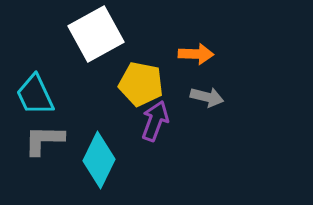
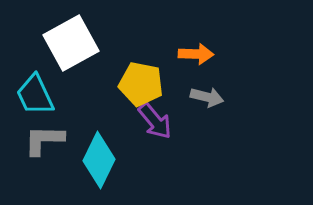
white square: moved 25 px left, 9 px down
purple arrow: rotated 120 degrees clockwise
